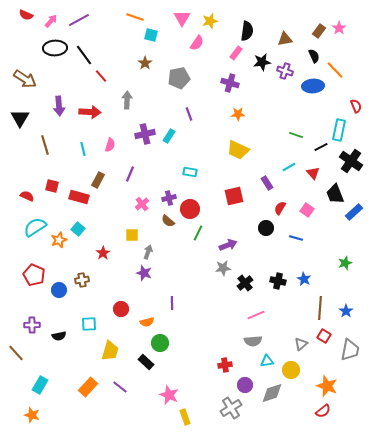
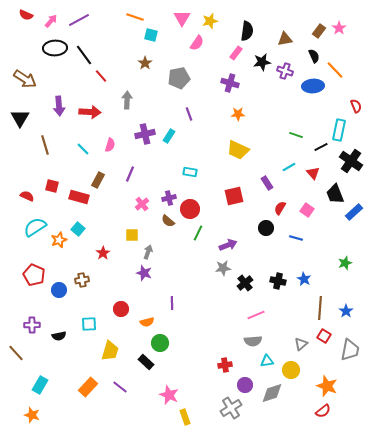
cyan line at (83, 149): rotated 32 degrees counterclockwise
